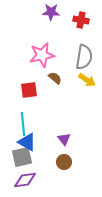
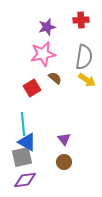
purple star: moved 4 px left, 15 px down; rotated 18 degrees counterclockwise
red cross: rotated 14 degrees counterclockwise
pink star: moved 1 px right, 1 px up
red square: moved 3 px right, 2 px up; rotated 24 degrees counterclockwise
